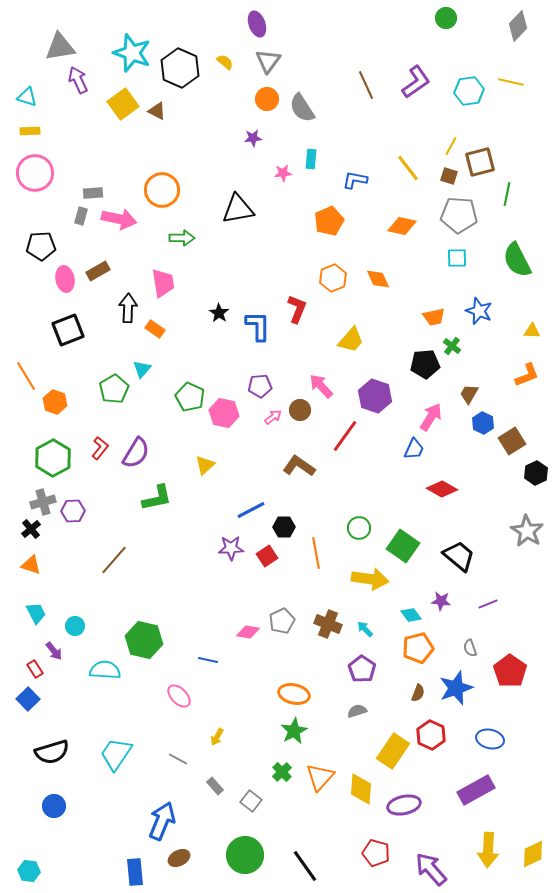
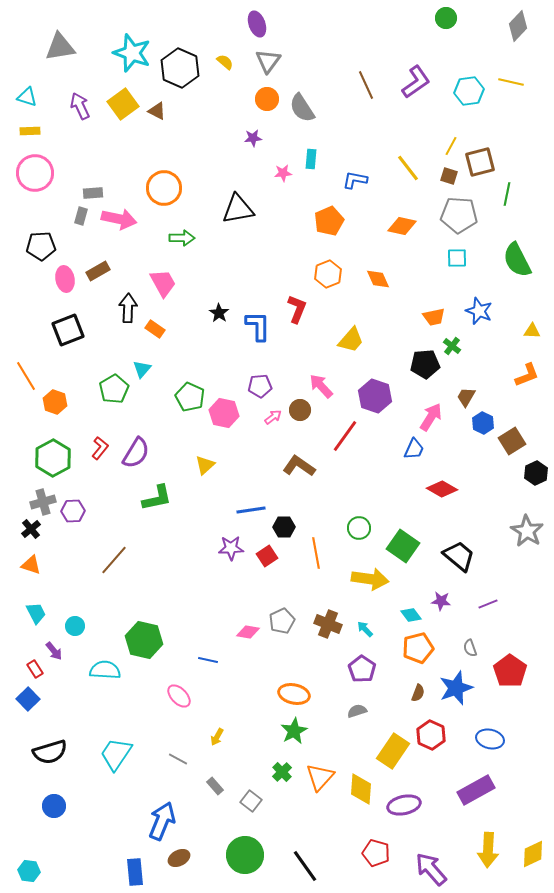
purple arrow at (78, 80): moved 2 px right, 26 px down
orange circle at (162, 190): moved 2 px right, 2 px up
orange hexagon at (333, 278): moved 5 px left, 4 px up
pink trapezoid at (163, 283): rotated 20 degrees counterclockwise
brown trapezoid at (469, 394): moved 3 px left, 3 px down
blue line at (251, 510): rotated 20 degrees clockwise
black semicircle at (52, 752): moved 2 px left
